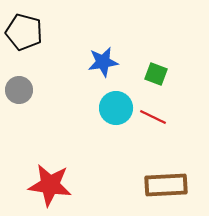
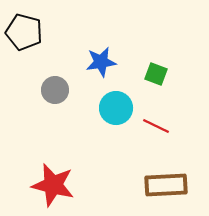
blue star: moved 2 px left
gray circle: moved 36 px right
red line: moved 3 px right, 9 px down
red star: moved 3 px right; rotated 6 degrees clockwise
